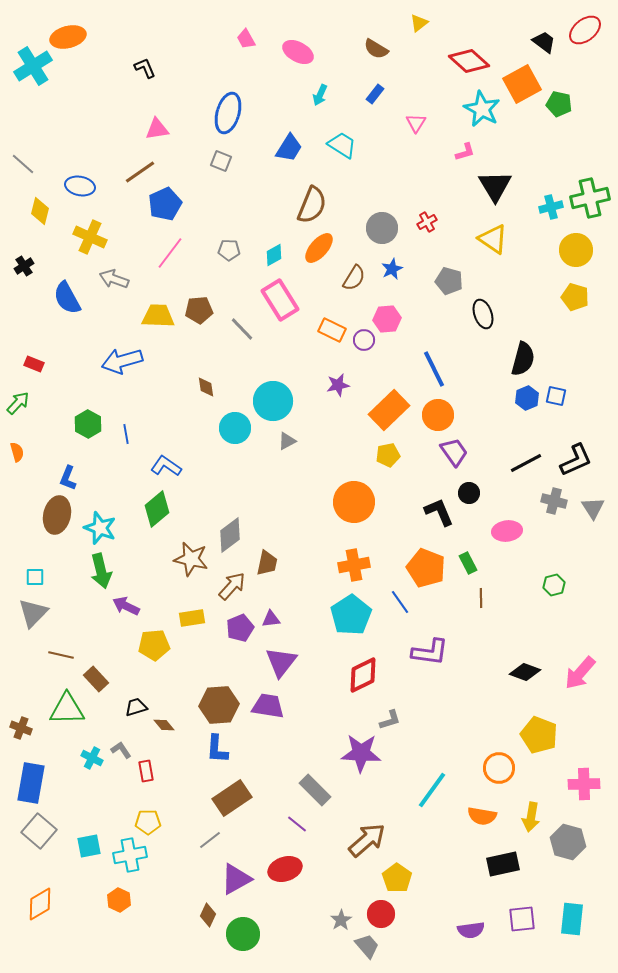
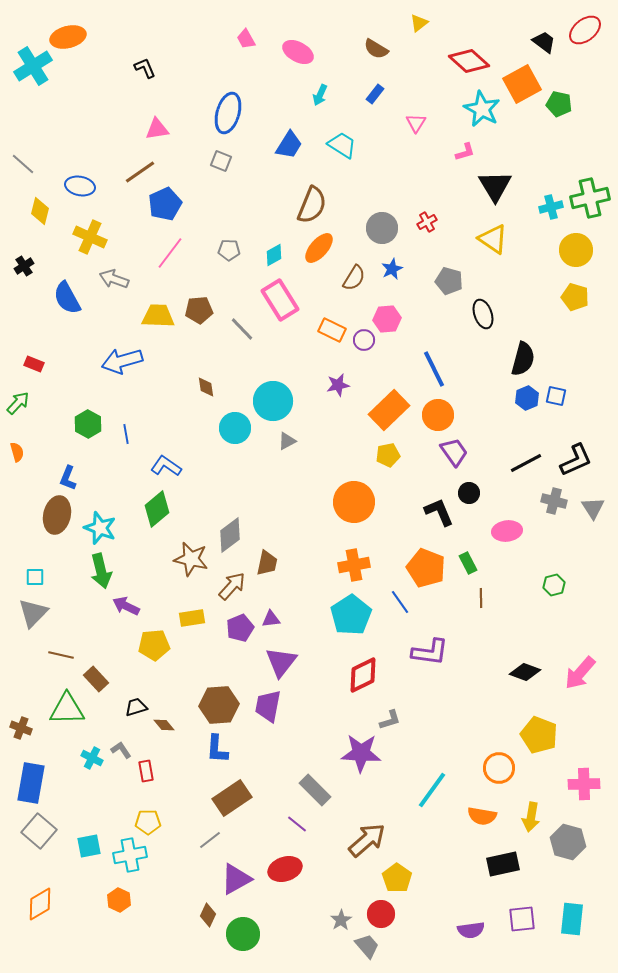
blue trapezoid at (289, 148): moved 3 px up
purple trapezoid at (268, 706): rotated 88 degrees counterclockwise
